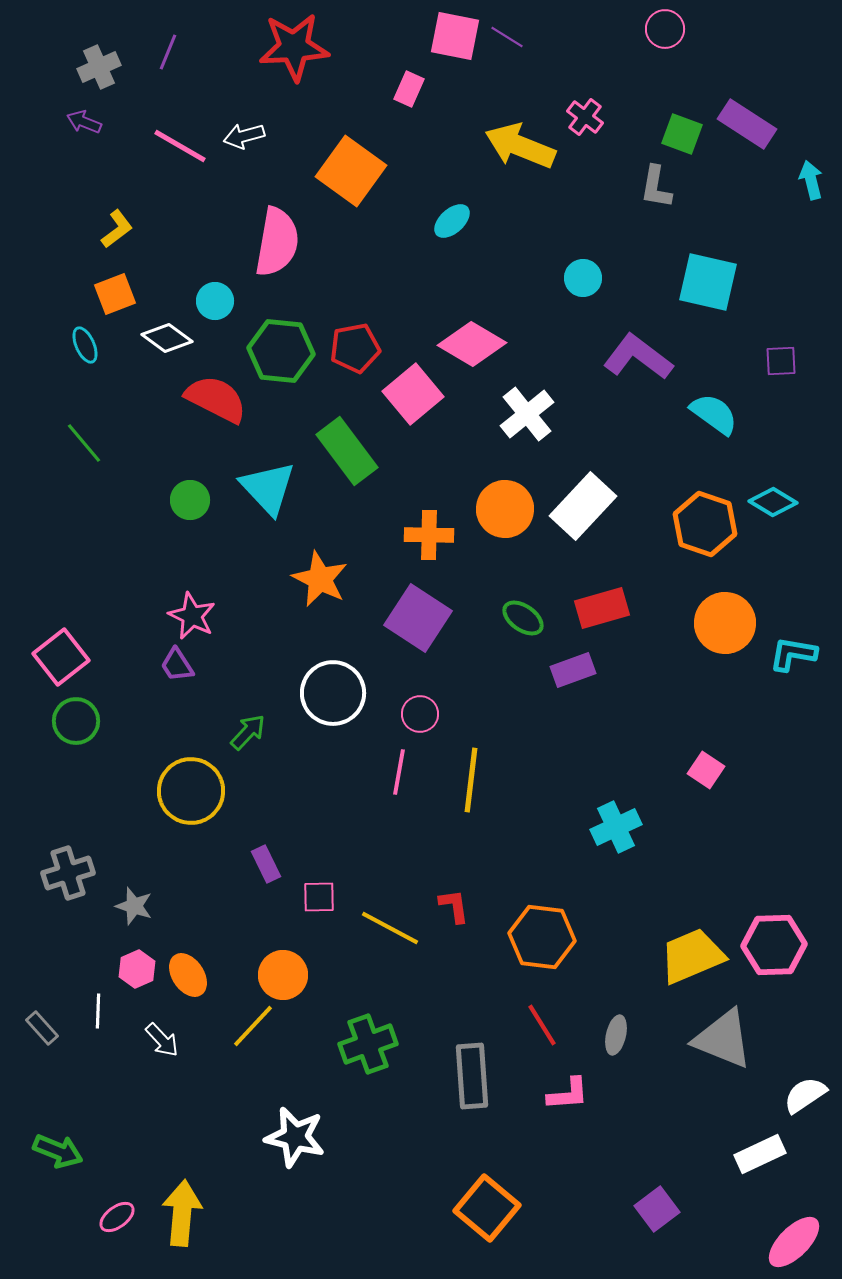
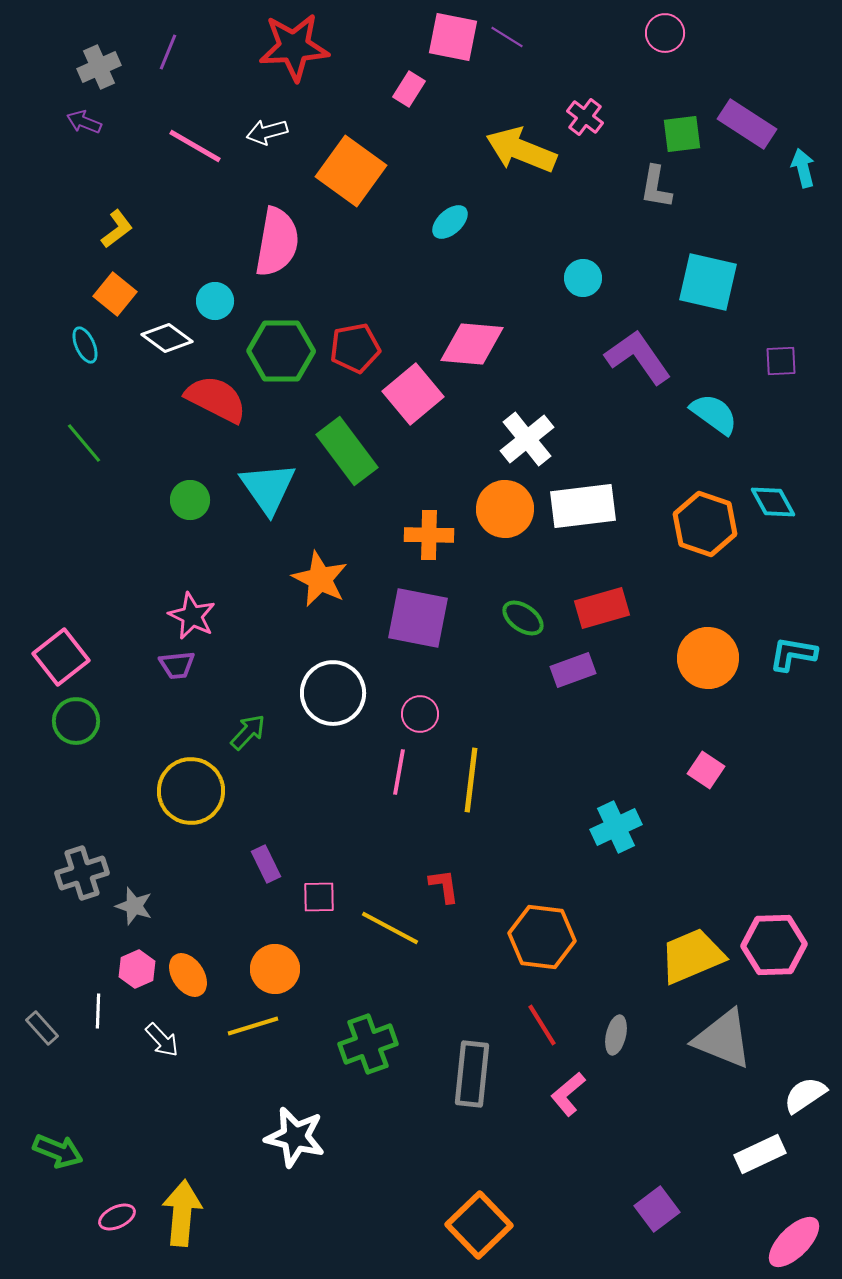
pink circle at (665, 29): moved 4 px down
pink square at (455, 36): moved 2 px left, 1 px down
pink rectangle at (409, 89): rotated 8 degrees clockwise
green square at (682, 134): rotated 27 degrees counterclockwise
white arrow at (244, 136): moved 23 px right, 4 px up
pink line at (180, 146): moved 15 px right
yellow arrow at (520, 146): moved 1 px right, 4 px down
cyan arrow at (811, 180): moved 8 px left, 12 px up
cyan ellipse at (452, 221): moved 2 px left, 1 px down
orange square at (115, 294): rotated 30 degrees counterclockwise
pink diamond at (472, 344): rotated 26 degrees counterclockwise
green hexagon at (281, 351): rotated 6 degrees counterclockwise
purple L-shape at (638, 357): rotated 18 degrees clockwise
white cross at (527, 414): moved 25 px down
cyan triangle at (268, 488): rotated 8 degrees clockwise
cyan diamond at (773, 502): rotated 30 degrees clockwise
white rectangle at (583, 506): rotated 40 degrees clockwise
purple square at (418, 618): rotated 22 degrees counterclockwise
orange circle at (725, 623): moved 17 px left, 35 px down
purple trapezoid at (177, 665): rotated 63 degrees counterclockwise
gray cross at (68, 873): moved 14 px right
red L-shape at (454, 906): moved 10 px left, 20 px up
orange circle at (283, 975): moved 8 px left, 6 px up
yellow line at (253, 1026): rotated 30 degrees clockwise
gray rectangle at (472, 1076): moved 2 px up; rotated 10 degrees clockwise
pink L-shape at (568, 1094): rotated 144 degrees clockwise
orange square at (487, 1208): moved 8 px left, 17 px down; rotated 6 degrees clockwise
pink ellipse at (117, 1217): rotated 12 degrees clockwise
